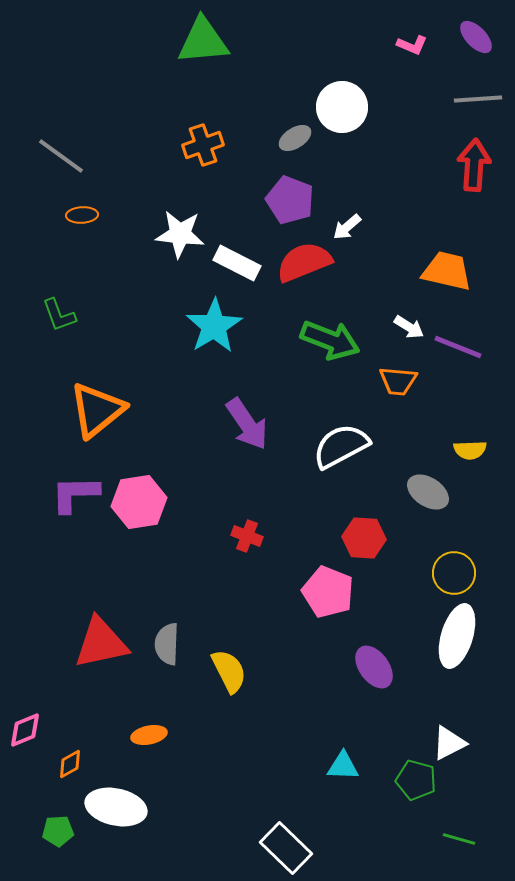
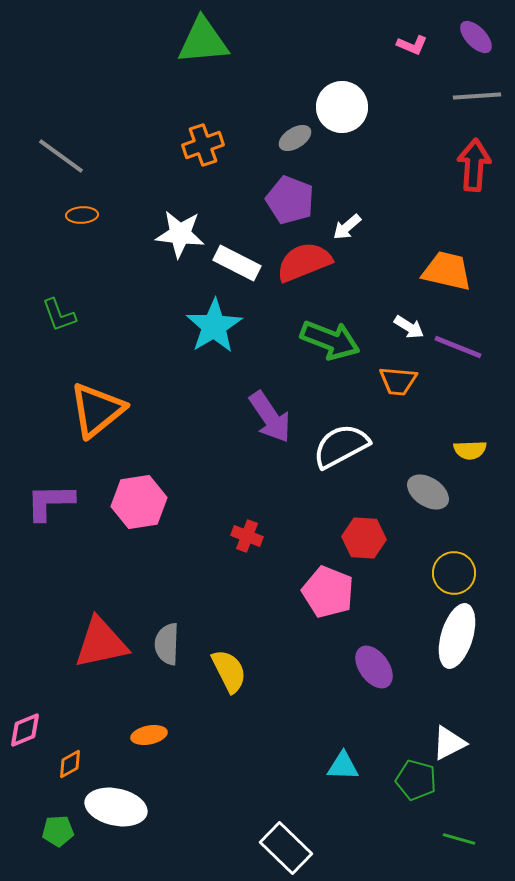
gray line at (478, 99): moved 1 px left, 3 px up
purple arrow at (247, 424): moved 23 px right, 7 px up
purple L-shape at (75, 494): moved 25 px left, 8 px down
